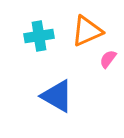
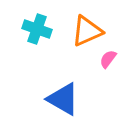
cyan cross: moved 2 px left, 7 px up; rotated 28 degrees clockwise
blue triangle: moved 6 px right, 3 px down
